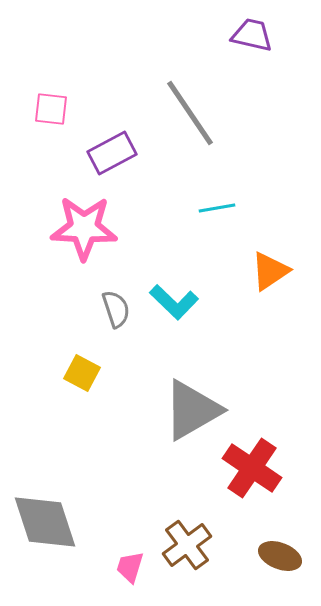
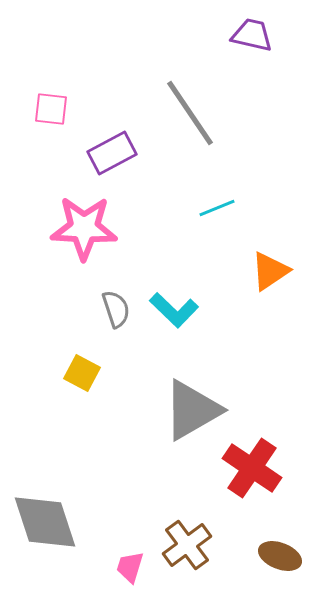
cyan line: rotated 12 degrees counterclockwise
cyan L-shape: moved 8 px down
